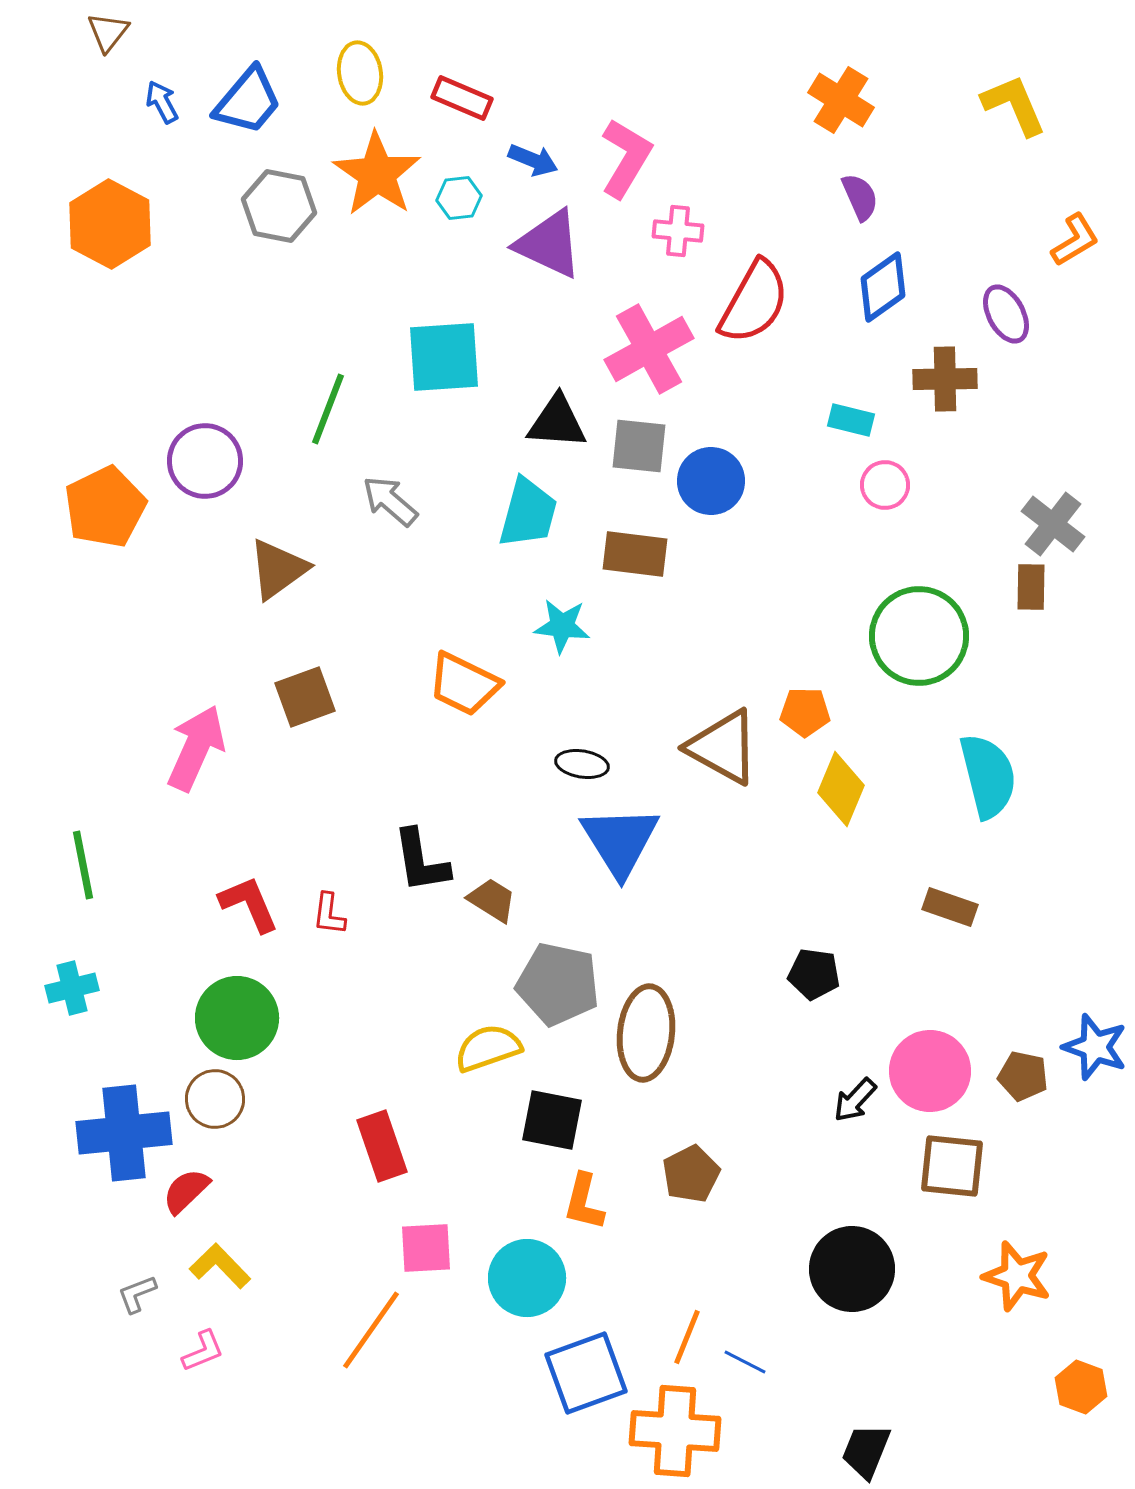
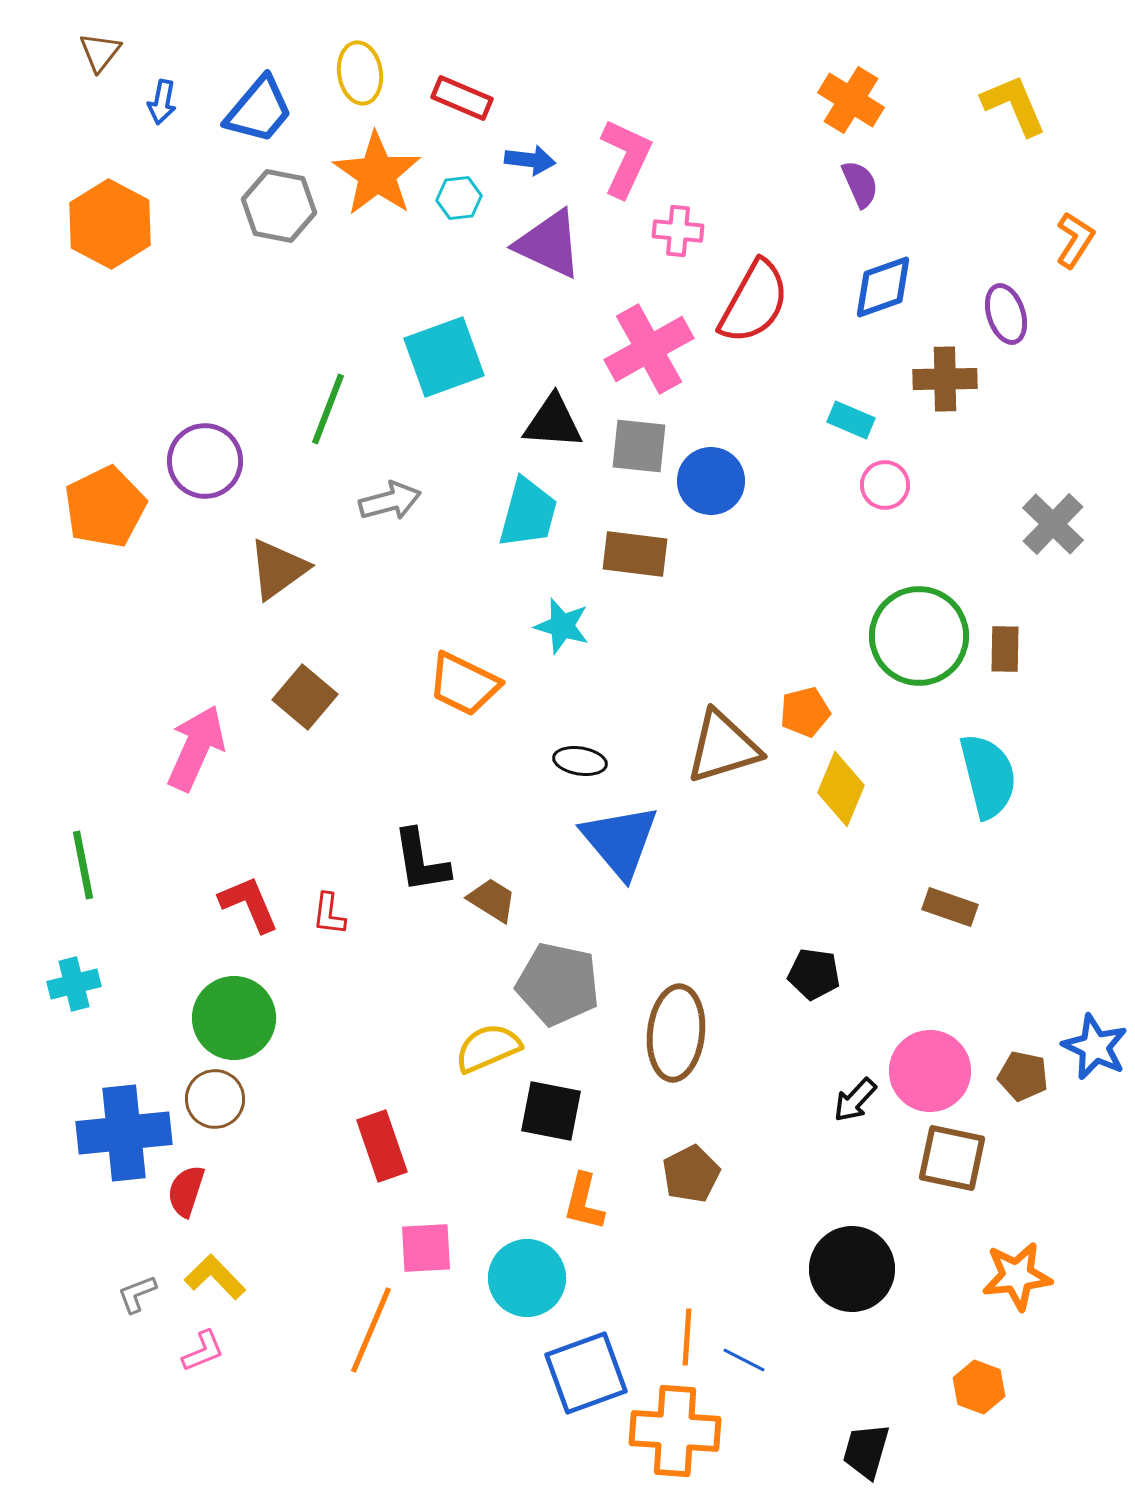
brown triangle at (108, 32): moved 8 px left, 20 px down
orange cross at (841, 100): moved 10 px right
blue trapezoid at (248, 101): moved 11 px right, 9 px down
blue arrow at (162, 102): rotated 141 degrees counterclockwise
pink L-shape at (626, 158): rotated 6 degrees counterclockwise
blue arrow at (533, 160): moved 3 px left; rotated 15 degrees counterclockwise
purple semicircle at (860, 197): moved 13 px up
orange L-shape at (1075, 240): rotated 26 degrees counterclockwise
blue diamond at (883, 287): rotated 16 degrees clockwise
purple ellipse at (1006, 314): rotated 10 degrees clockwise
cyan square at (444, 357): rotated 16 degrees counterclockwise
cyan rectangle at (851, 420): rotated 9 degrees clockwise
black triangle at (557, 422): moved 4 px left
gray arrow at (390, 501): rotated 124 degrees clockwise
gray cross at (1053, 524): rotated 6 degrees clockwise
brown rectangle at (1031, 587): moved 26 px left, 62 px down
cyan star at (562, 626): rotated 10 degrees clockwise
brown square at (305, 697): rotated 30 degrees counterclockwise
orange pentagon at (805, 712): rotated 15 degrees counterclockwise
brown triangle at (723, 747): rotated 46 degrees counterclockwise
black ellipse at (582, 764): moved 2 px left, 3 px up
blue triangle at (620, 841): rotated 8 degrees counterclockwise
cyan cross at (72, 988): moved 2 px right, 4 px up
green circle at (237, 1018): moved 3 px left
brown ellipse at (646, 1033): moved 30 px right
blue star at (1095, 1047): rotated 6 degrees clockwise
yellow semicircle at (488, 1048): rotated 4 degrees counterclockwise
black square at (552, 1120): moved 1 px left, 9 px up
brown square at (952, 1166): moved 8 px up; rotated 6 degrees clockwise
red semicircle at (186, 1191): rotated 28 degrees counterclockwise
yellow L-shape at (220, 1266): moved 5 px left, 11 px down
orange star at (1017, 1276): rotated 24 degrees counterclockwise
orange line at (371, 1330): rotated 12 degrees counterclockwise
orange line at (687, 1337): rotated 18 degrees counterclockwise
blue line at (745, 1362): moved 1 px left, 2 px up
orange hexagon at (1081, 1387): moved 102 px left
black trapezoid at (866, 1451): rotated 6 degrees counterclockwise
